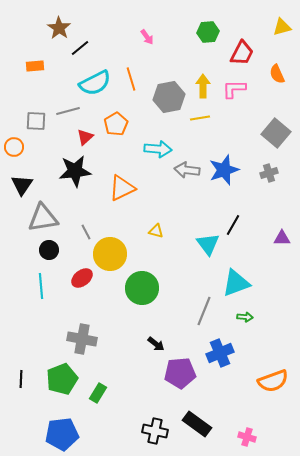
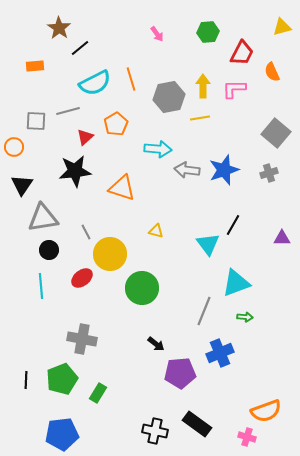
pink arrow at (147, 37): moved 10 px right, 3 px up
orange semicircle at (277, 74): moved 5 px left, 2 px up
orange triangle at (122, 188): rotated 44 degrees clockwise
black line at (21, 379): moved 5 px right, 1 px down
orange semicircle at (273, 381): moved 7 px left, 30 px down
